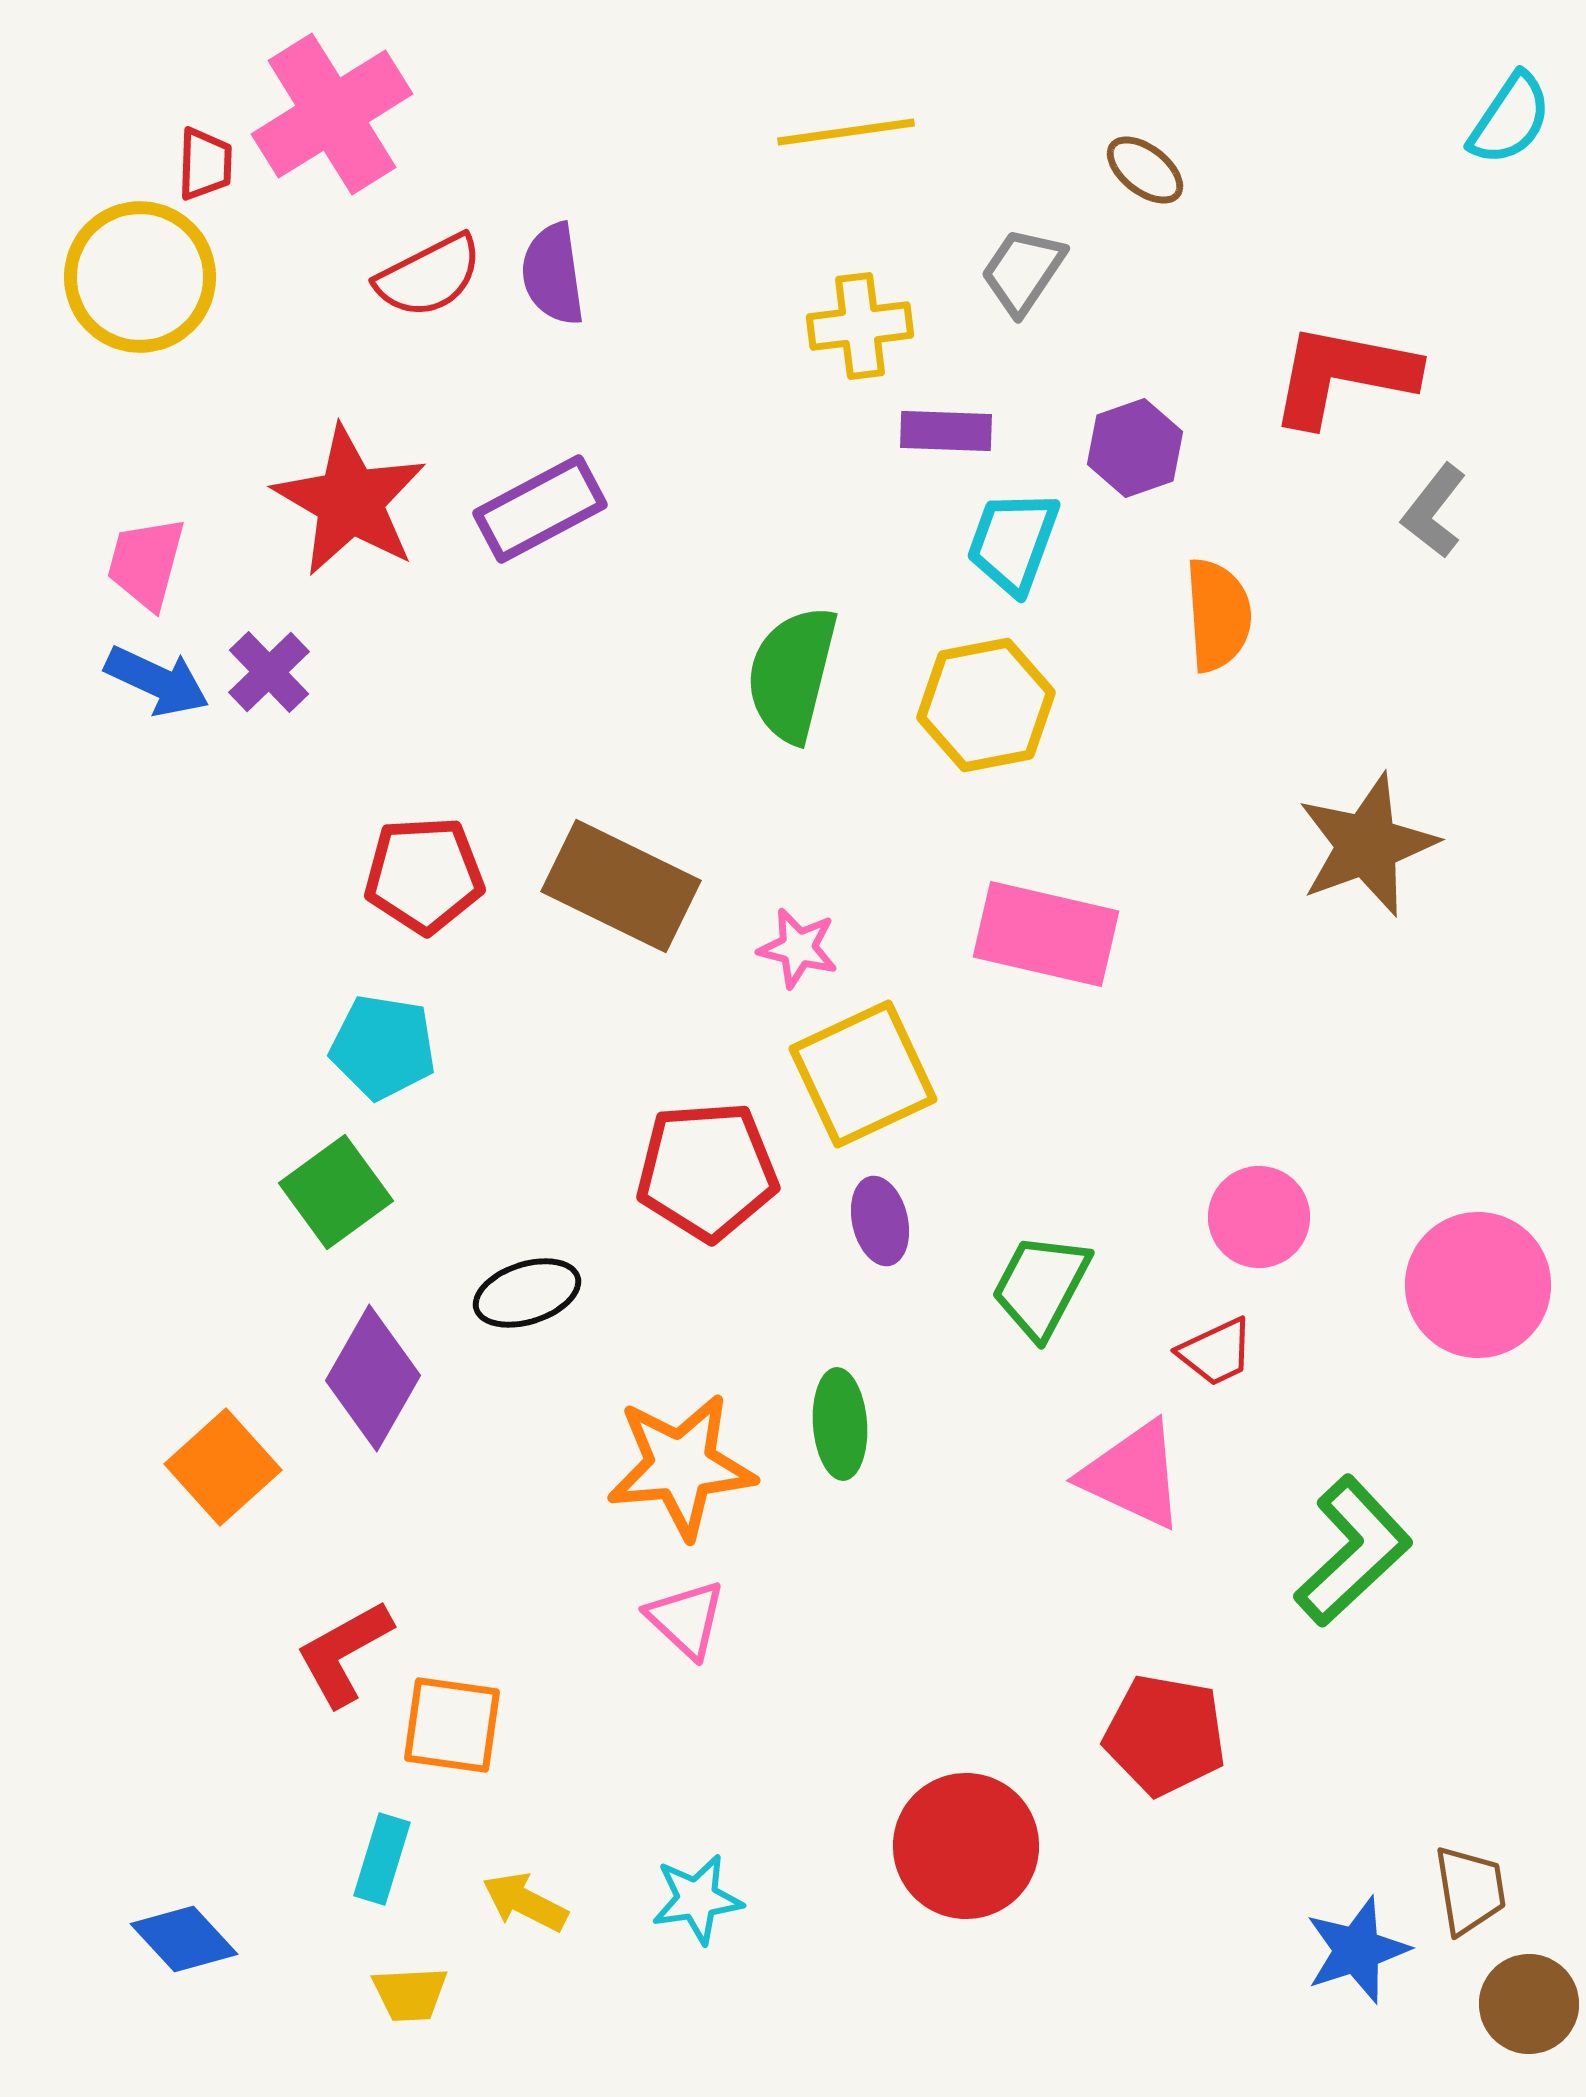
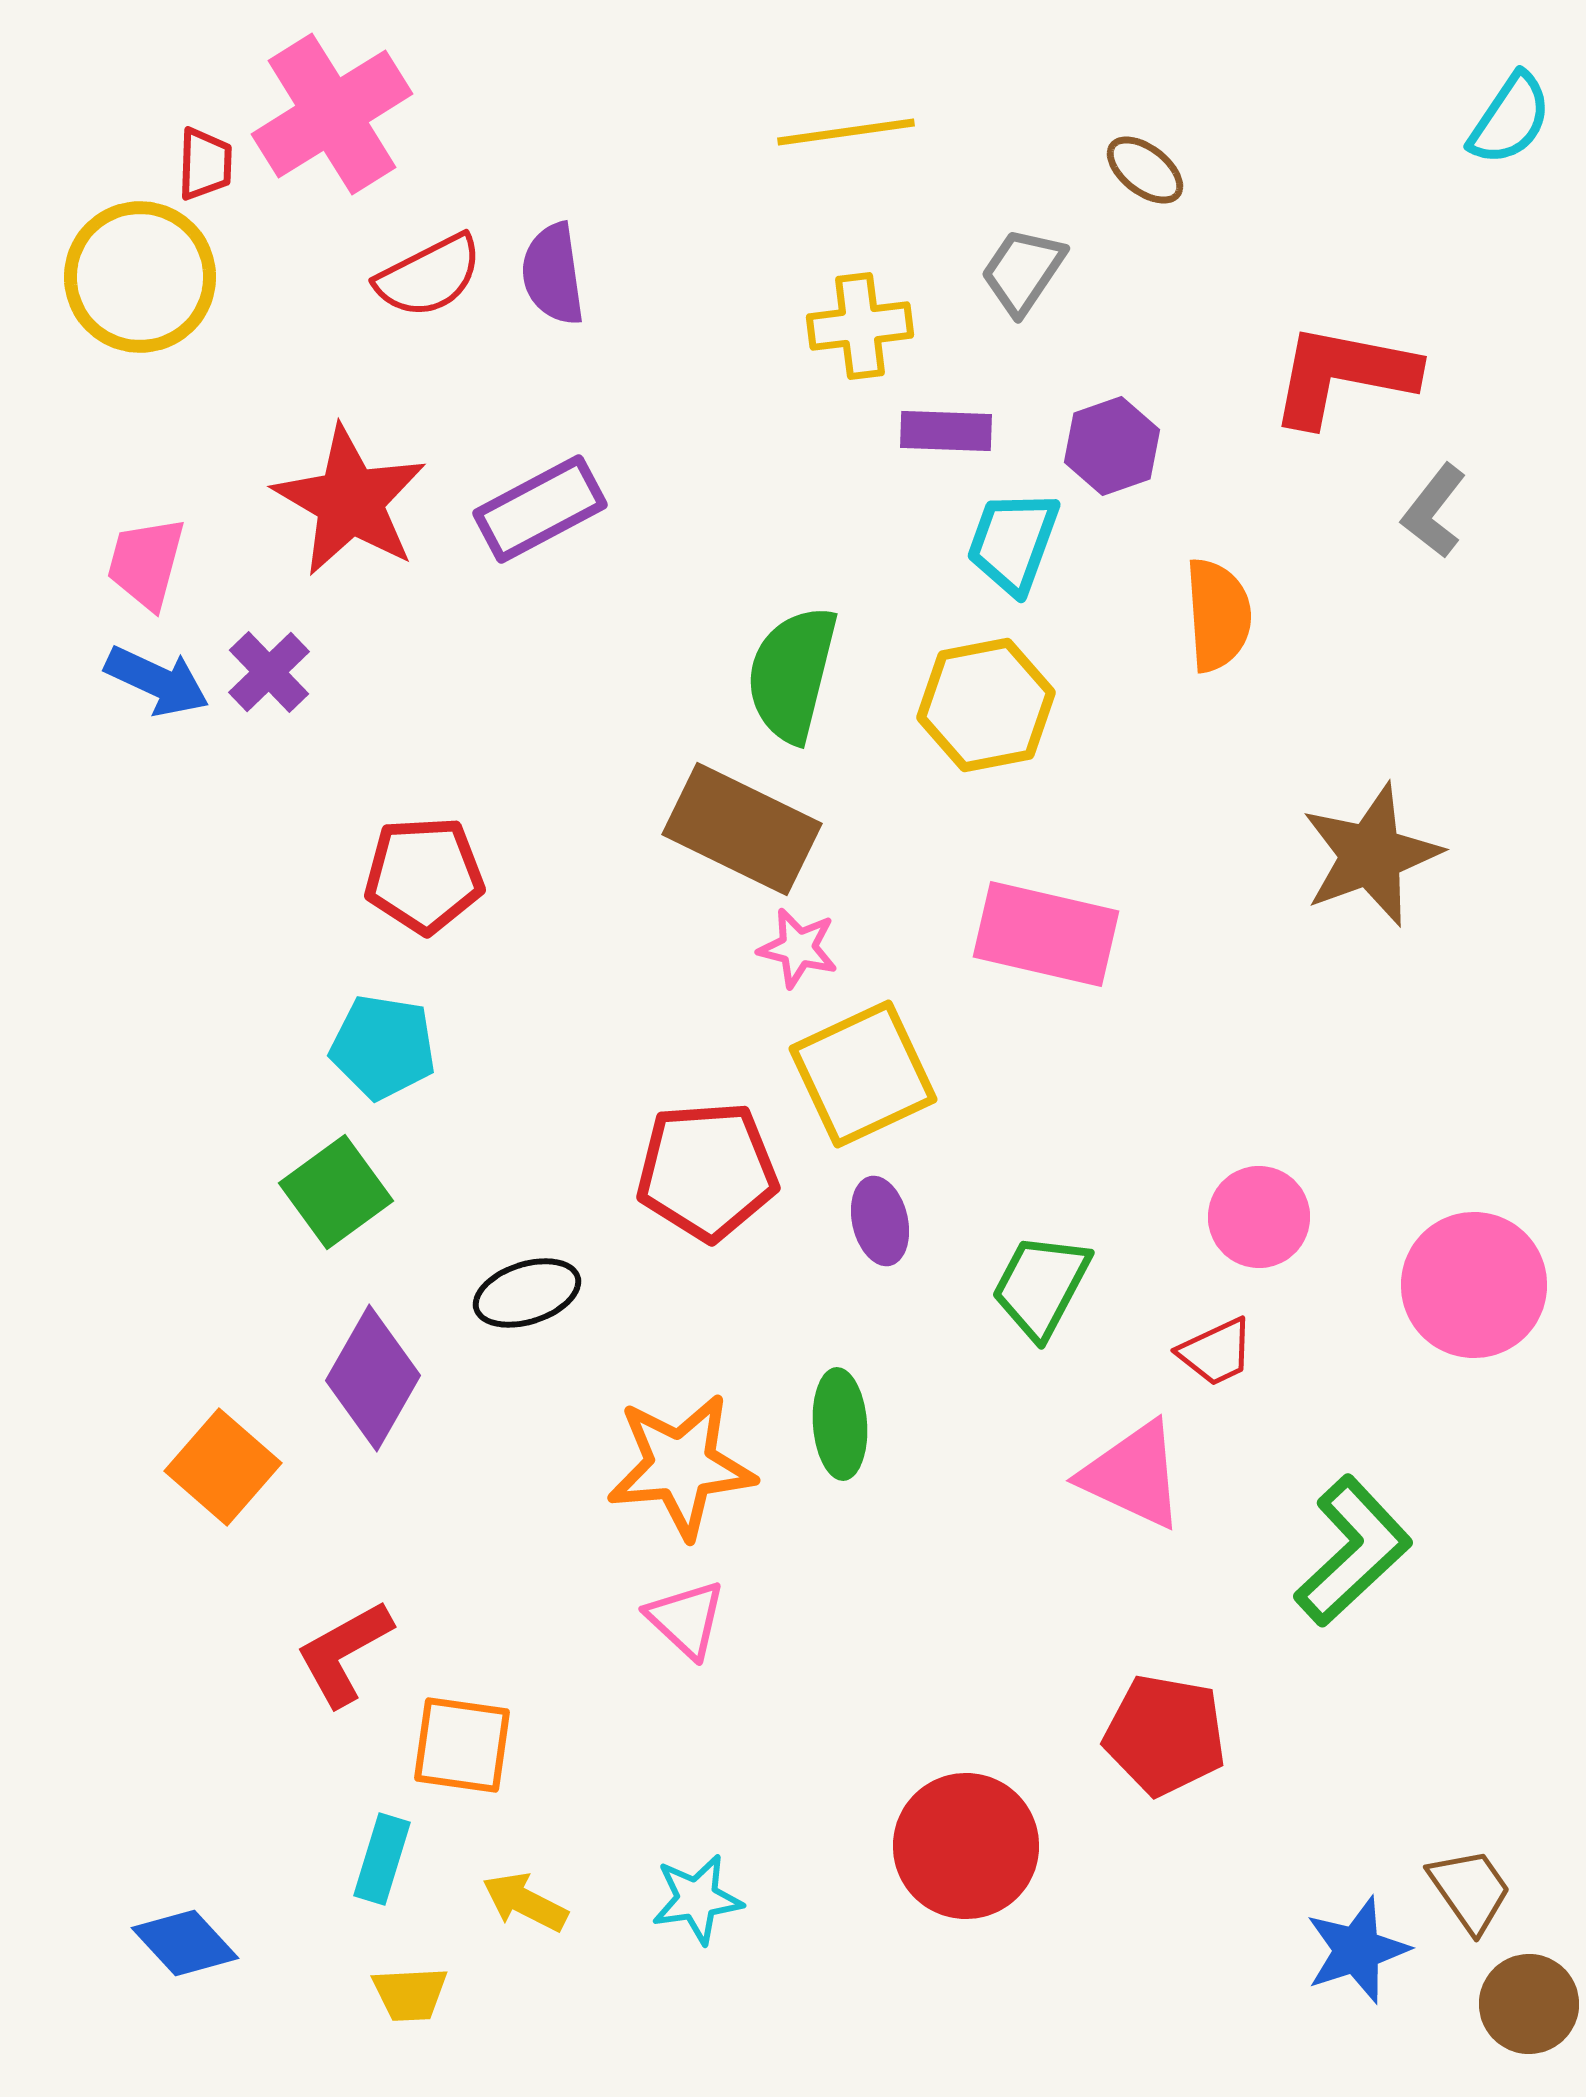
purple hexagon at (1135, 448): moved 23 px left, 2 px up
brown star at (1367, 845): moved 4 px right, 10 px down
brown rectangle at (621, 886): moved 121 px right, 57 px up
pink circle at (1478, 1285): moved 4 px left
orange square at (223, 1467): rotated 7 degrees counterclockwise
orange square at (452, 1725): moved 10 px right, 20 px down
brown trapezoid at (1470, 1890): rotated 26 degrees counterclockwise
blue diamond at (184, 1939): moved 1 px right, 4 px down
